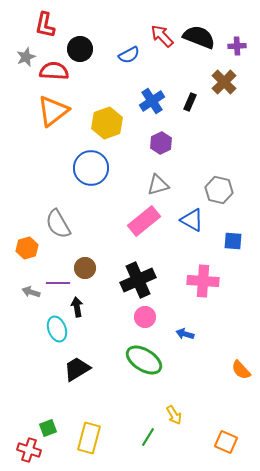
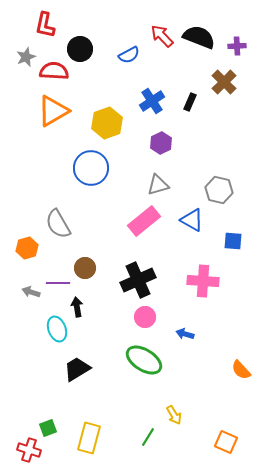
orange triangle: rotated 8 degrees clockwise
